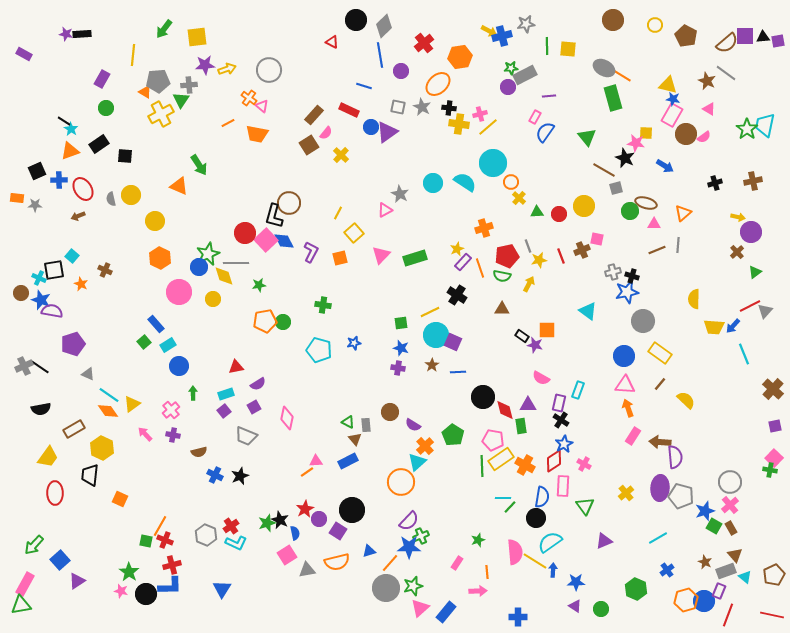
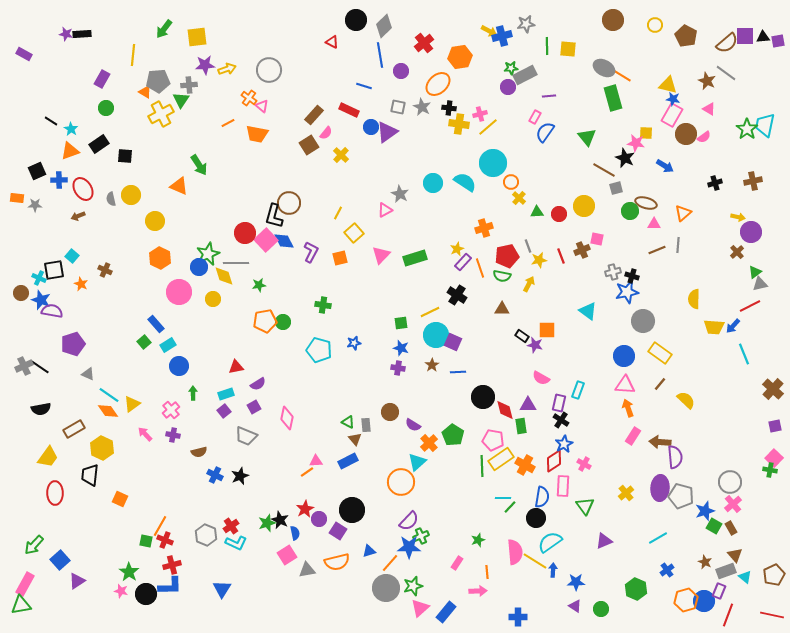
black line at (64, 121): moved 13 px left
gray triangle at (765, 311): moved 5 px left, 27 px up; rotated 35 degrees clockwise
orange cross at (425, 446): moved 4 px right, 3 px up
pink cross at (730, 505): moved 3 px right, 1 px up
